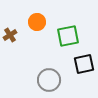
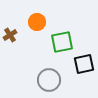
green square: moved 6 px left, 6 px down
